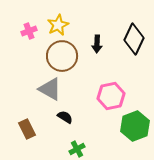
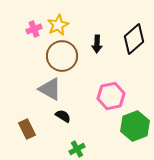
pink cross: moved 5 px right, 2 px up
black diamond: rotated 24 degrees clockwise
black semicircle: moved 2 px left, 1 px up
